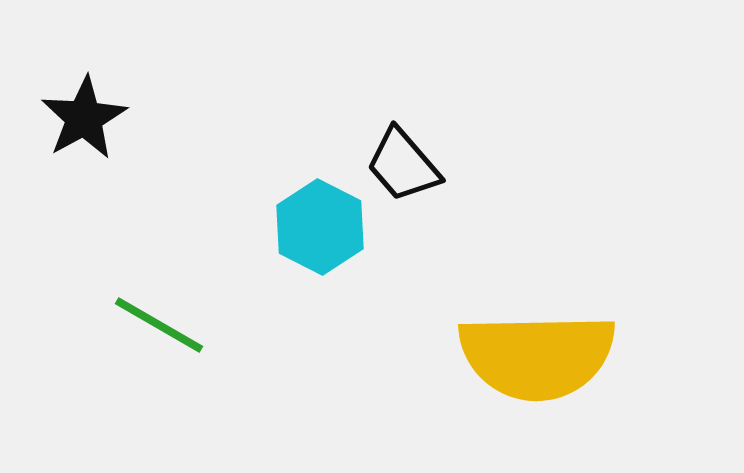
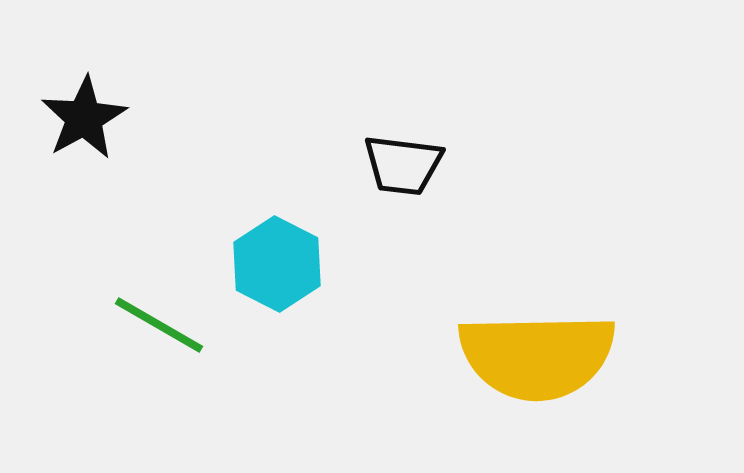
black trapezoid: rotated 42 degrees counterclockwise
cyan hexagon: moved 43 px left, 37 px down
